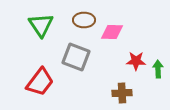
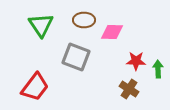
red trapezoid: moved 5 px left, 5 px down
brown cross: moved 7 px right, 4 px up; rotated 36 degrees clockwise
